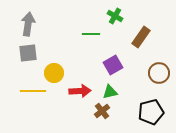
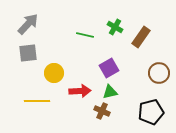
green cross: moved 11 px down
gray arrow: rotated 35 degrees clockwise
green line: moved 6 px left, 1 px down; rotated 12 degrees clockwise
purple square: moved 4 px left, 3 px down
yellow line: moved 4 px right, 10 px down
brown cross: rotated 28 degrees counterclockwise
